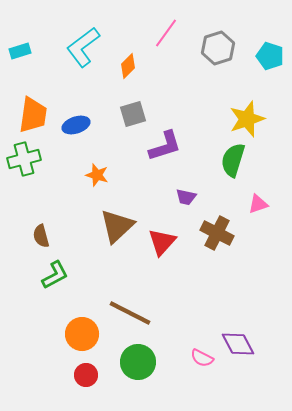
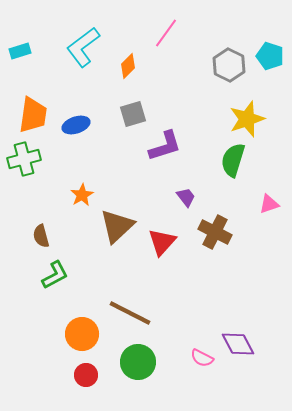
gray hexagon: moved 11 px right, 17 px down; rotated 16 degrees counterclockwise
orange star: moved 15 px left, 20 px down; rotated 25 degrees clockwise
purple trapezoid: rotated 140 degrees counterclockwise
pink triangle: moved 11 px right
brown cross: moved 2 px left, 1 px up
